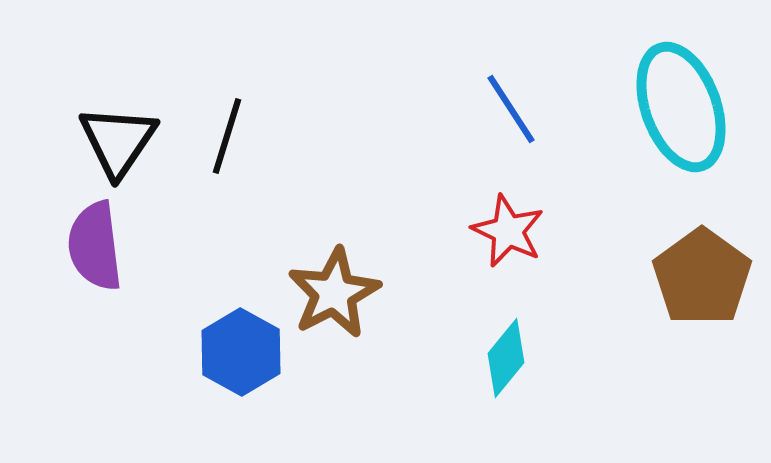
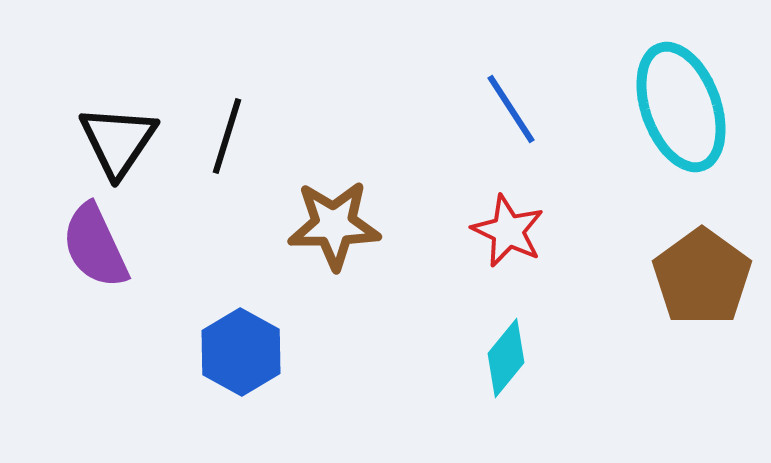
purple semicircle: rotated 18 degrees counterclockwise
brown star: moved 68 px up; rotated 26 degrees clockwise
